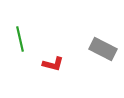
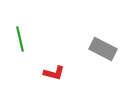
red L-shape: moved 1 px right, 9 px down
